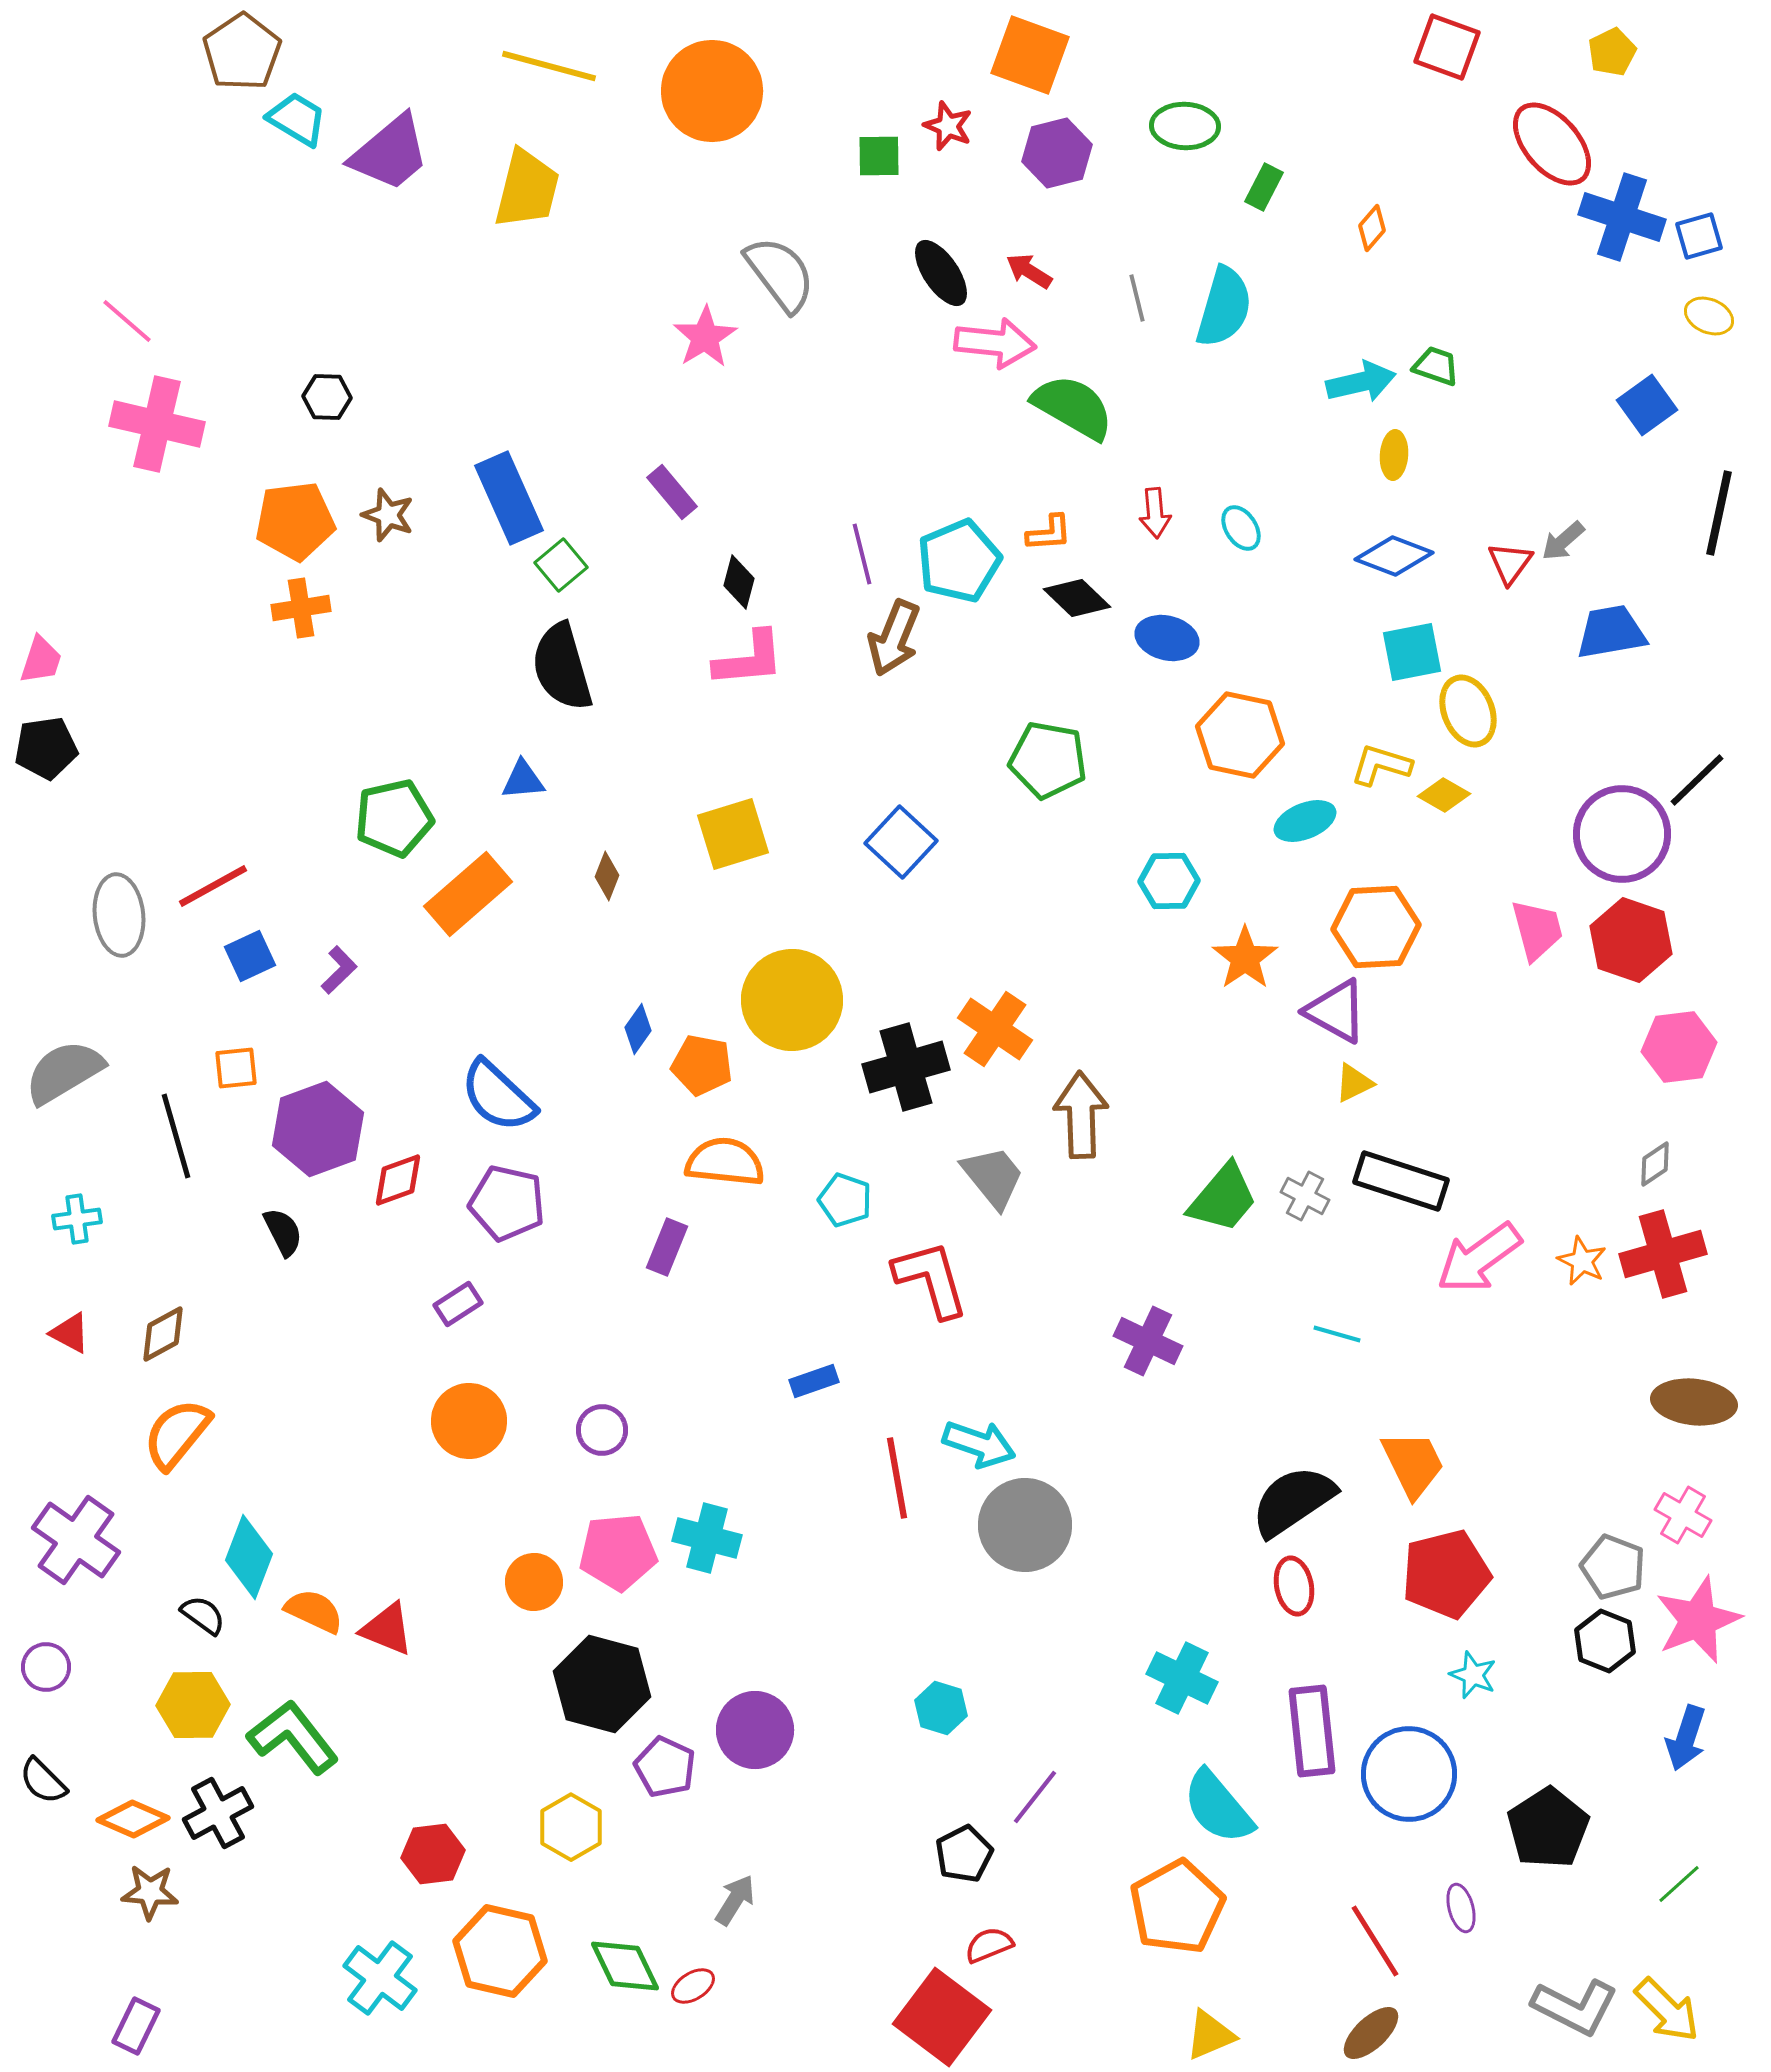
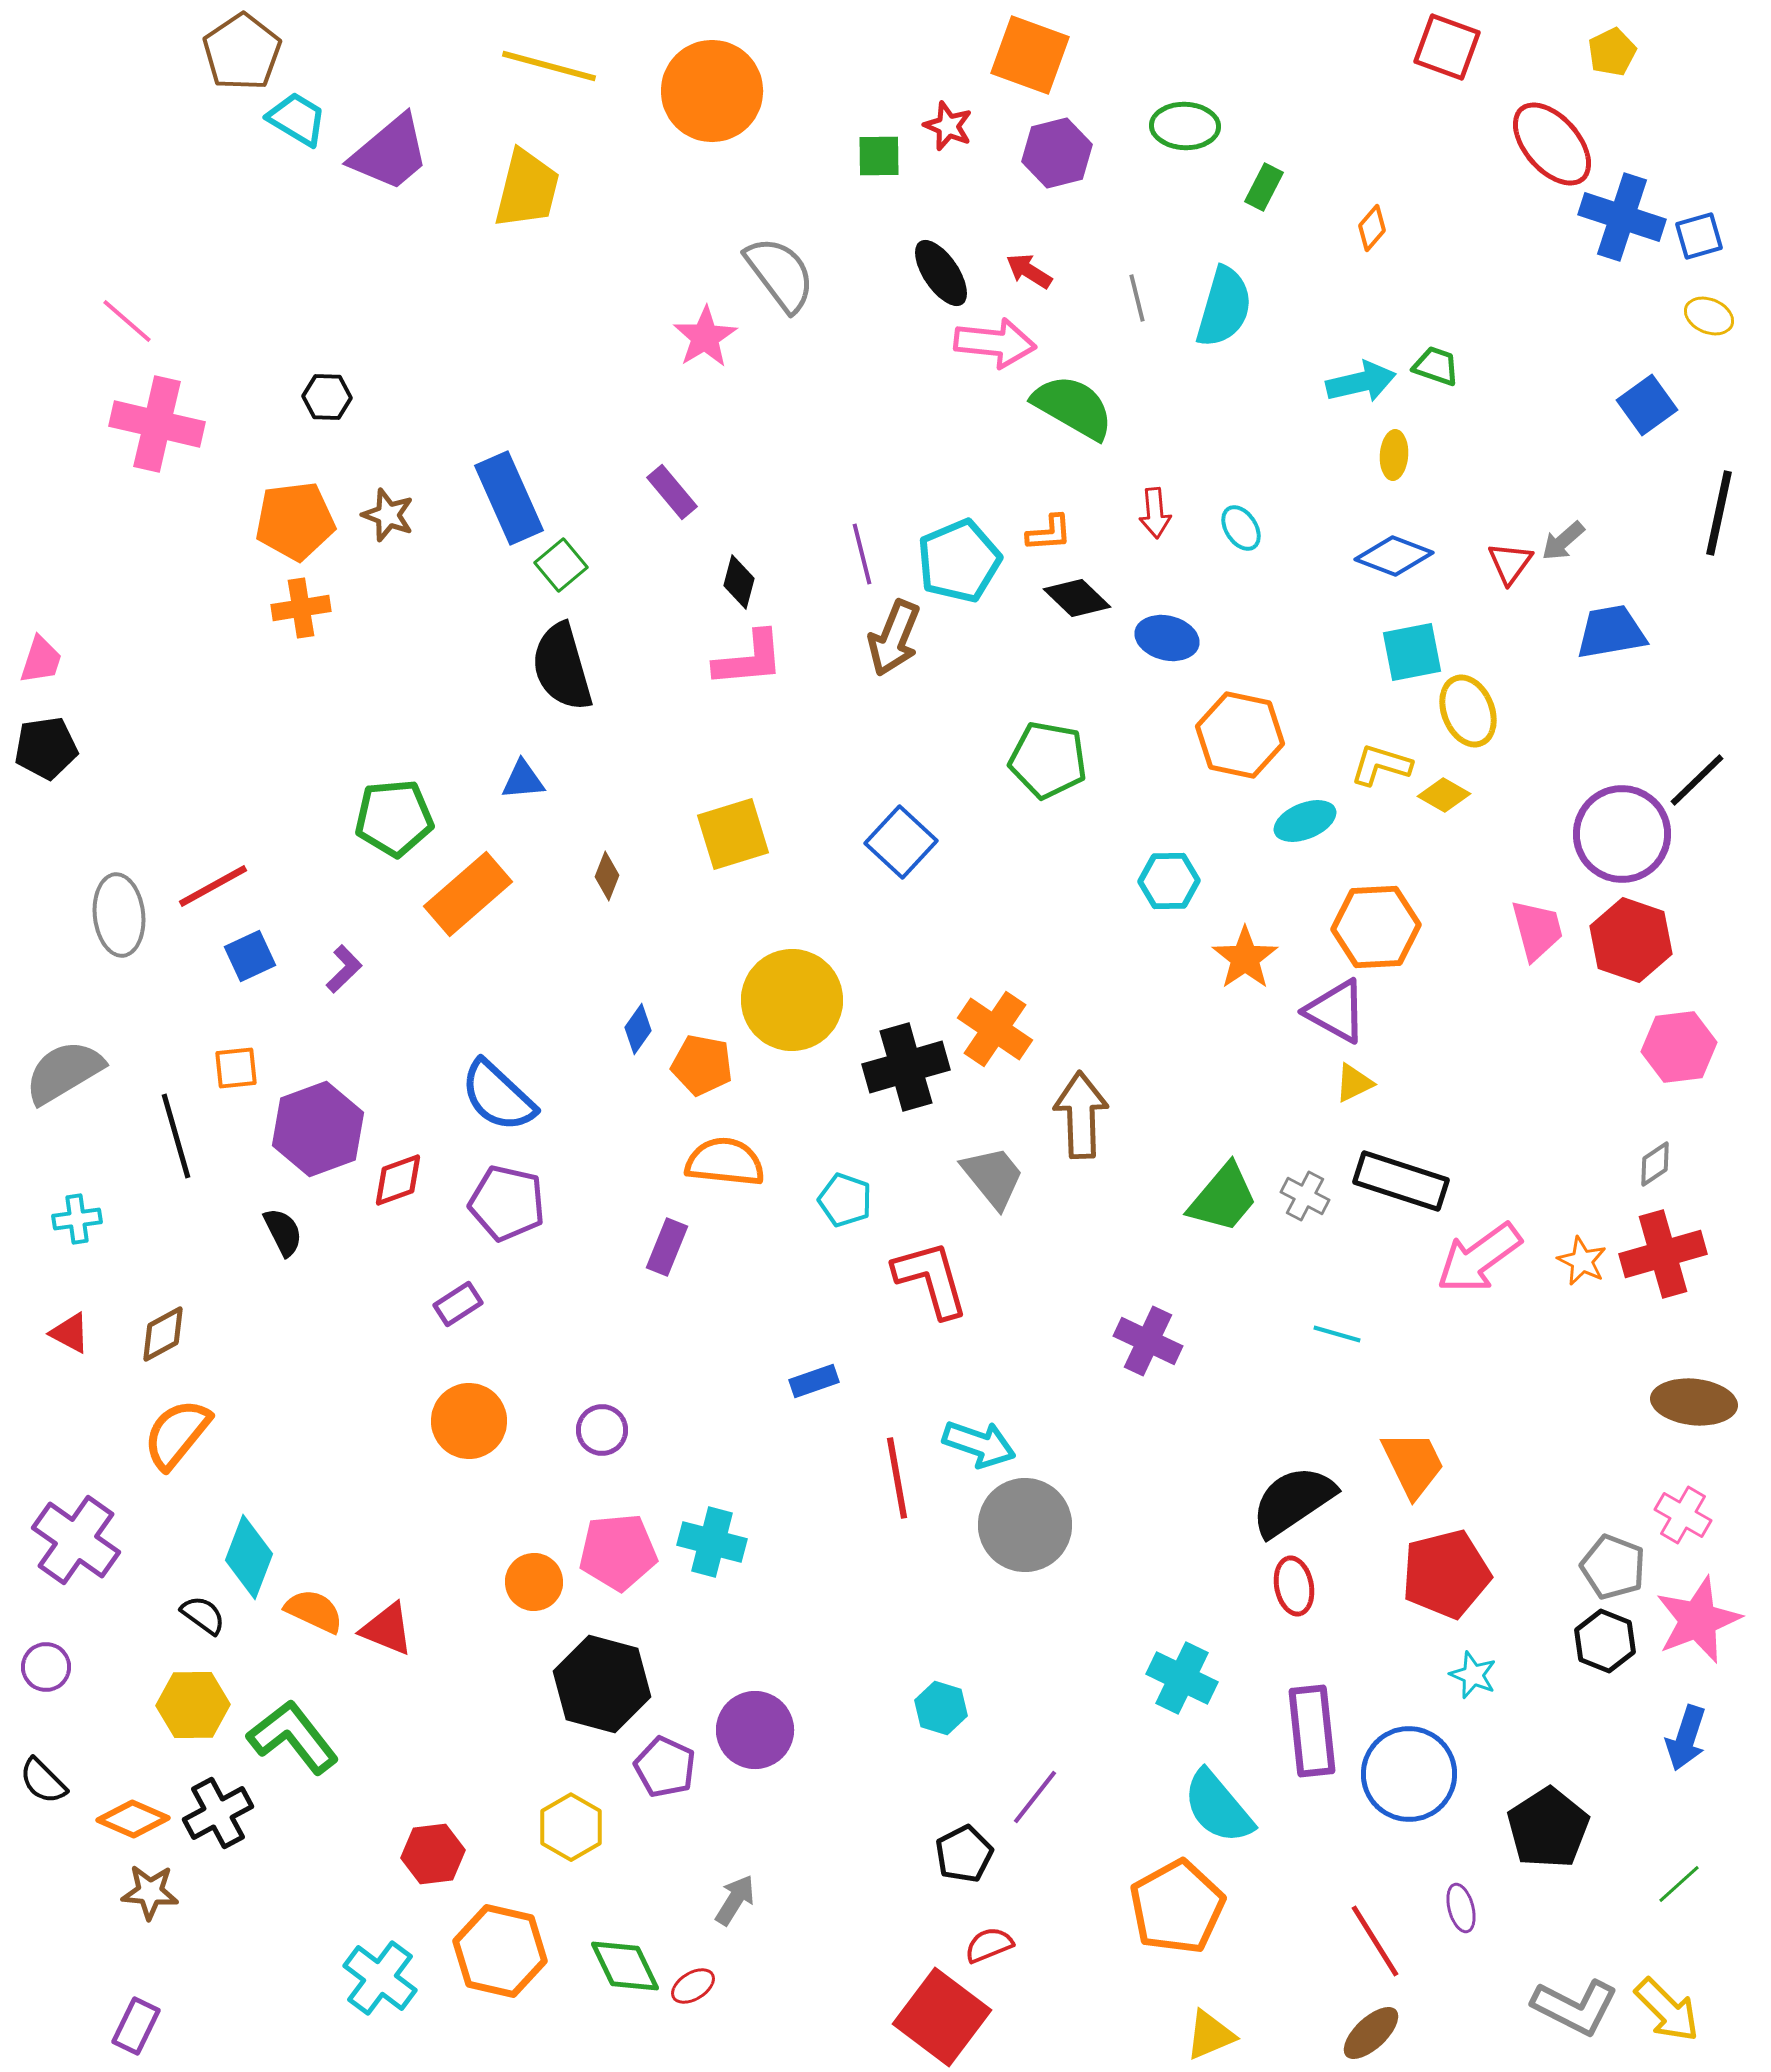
green pentagon at (394, 818): rotated 8 degrees clockwise
purple L-shape at (339, 970): moved 5 px right, 1 px up
cyan cross at (707, 1538): moved 5 px right, 4 px down
